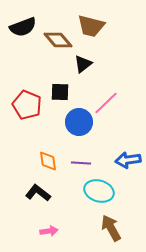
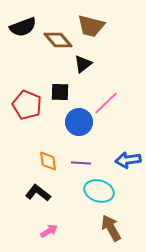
pink arrow: rotated 24 degrees counterclockwise
